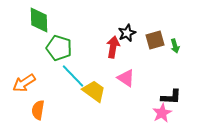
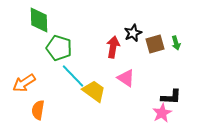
black star: moved 6 px right
brown square: moved 4 px down
green arrow: moved 1 px right, 3 px up
